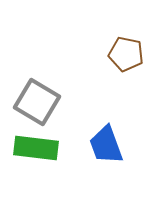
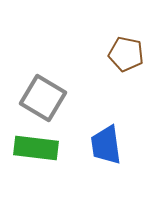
gray square: moved 6 px right, 4 px up
blue trapezoid: rotated 12 degrees clockwise
